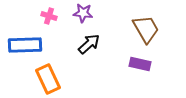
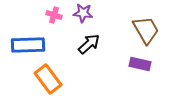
pink cross: moved 5 px right, 1 px up
brown trapezoid: moved 1 px down
blue rectangle: moved 3 px right
orange rectangle: rotated 12 degrees counterclockwise
